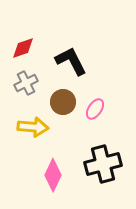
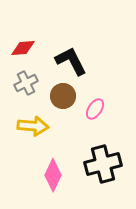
red diamond: rotated 15 degrees clockwise
brown circle: moved 6 px up
yellow arrow: moved 1 px up
